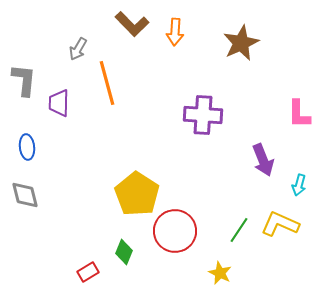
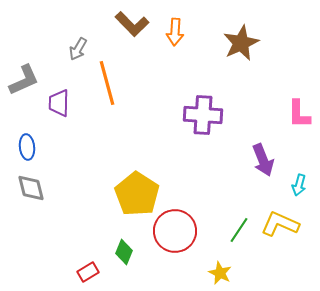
gray L-shape: rotated 60 degrees clockwise
gray diamond: moved 6 px right, 7 px up
